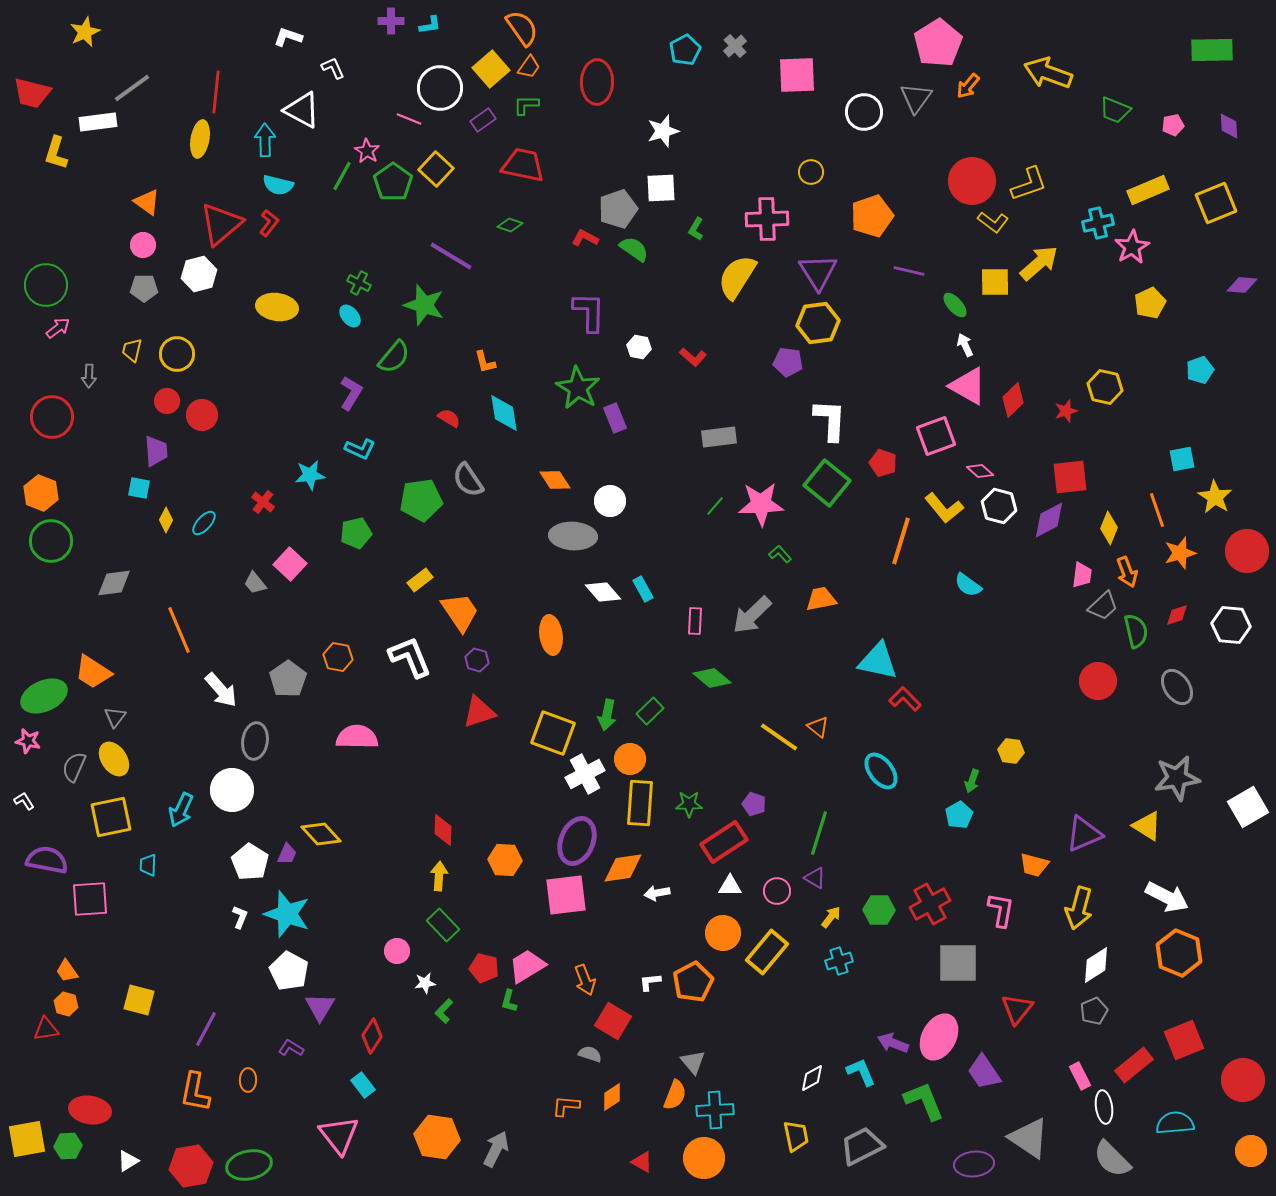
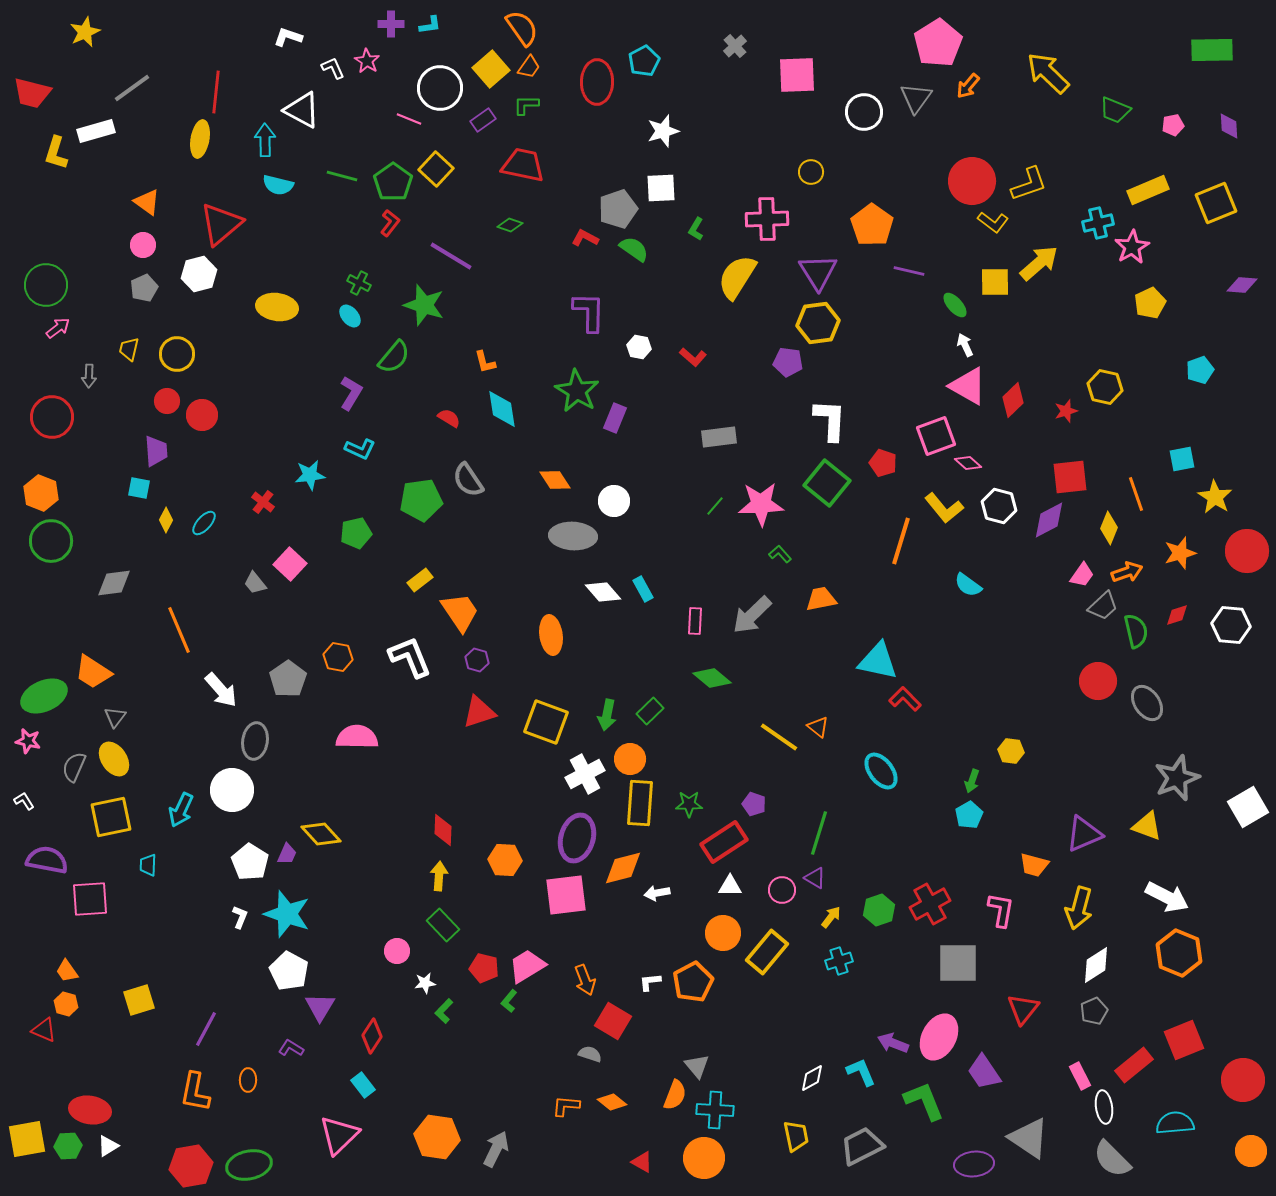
purple cross at (391, 21): moved 3 px down
cyan pentagon at (685, 50): moved 41 px left, 11 px down
yellow arrow at (1048, 73): rotated 24 degrees clockwise
white rectangle at (98, 122): moved 2 px left, 9 px down; rotated 9 degrees counterclockwise
pink star at (367, 151): moved 90 px up
green line at (342, 176): rotated 76 degrees clockwise
orange pentagon at (872, 216): moved 9 px down; rotated 18 degrees counterclockwise
red L-shape at (269, 223): moved 121 px right
gray pentagon at (144, 288): rotated 24 degrees counterclockwise
yellow trapezoid at (132, 350): moved 3 px left, 1 px up
green star at (578, 388): moved 1 px left, 3 px down
cyan diamond at (504, 413): moved 2 px left, 4 px up
purple rectangle at (615, 418): rotated 44 degrees clockwise
pink diamond at (980, 471): moved 12 px left, 8 px up
white circle at (610, 501): moved 4 px right
orange line at (1157, 510): moved 21 px left, 16 px up
orange arrow at (1127, 572): rotated 88 degrees counterclockwise
pink trapezoid at (1082, 575): rotated 28 degrees clockwise
gray ellipse at (1177, 687): moved 30 px left, 16 px down
yellow square at (553, 733): moved 7 px left, 11 px up
gray star at (1177, 778): rotated 12 degrees counterclockwise
cyan pentagon at (959, 815): moved 10 px right
yellow triangle at (1147, 826): rotated 12 degrees counterclockwise
purple ellipse at (577, 841): moved 3 px up; rotated 6 degrees counterclockwise
orange diamond at (623, 868): rotated 6 degrees counterclockwise
pink circle at (777, 891): moved 5 px right, 1 px up
green hexagon at (879, 910): rotated 20 degrees counterclockwise
yellow square at (139, 1000): rotated 32 degrees counterclockwise
green L-shape at (509, 1001): rotated 25 degrees clockwise
red triangle at (1017, 1009): moved 6 px right
red triangle at (46, 1029): moved 2 px left, 1 px down; rotated 32 degrees clockwise
gray triangle at (693, 1062): moved 4 px right, 4 px down
orange diamond at (612, 1097): moved 5 px down; rotated 72 degrees clockwise
cyan cross at (715, 1110): rotated 6 degrees clockwise
pink triangle at (339, 1135): rotated 24 degrees clockwise
white triangle at (128, 1161): moved 20 px left, 15 px up
